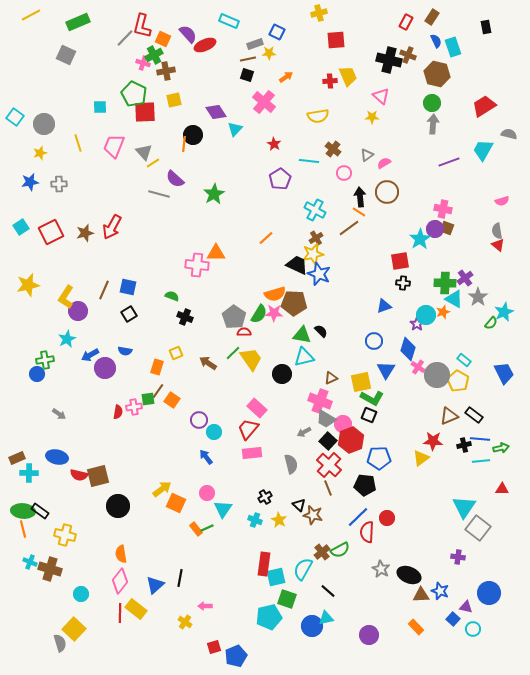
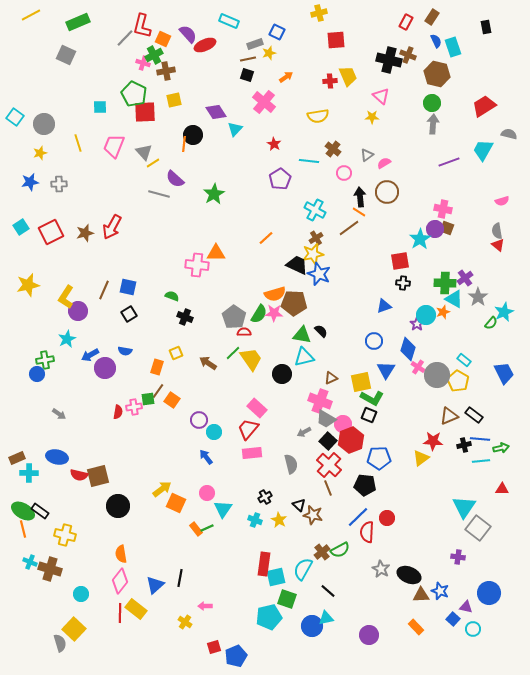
yellow star at (269, 53): rotated 16 degrees counterclockwise
green ellipse at (23, 511): rotated 25 degrees clockwise
